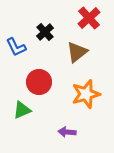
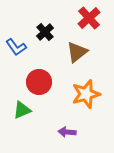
blue L-shape: rotated 10 degrees counterclockwise
